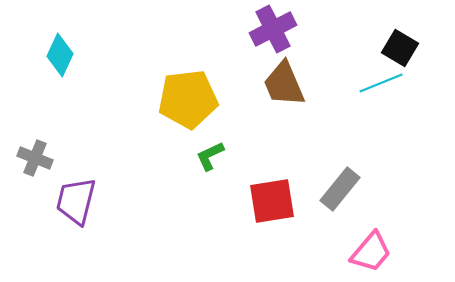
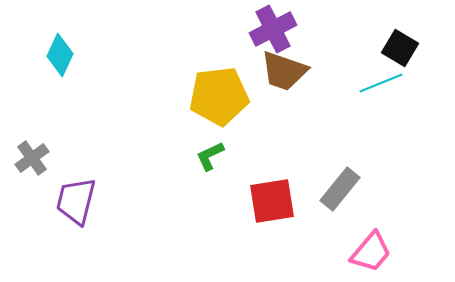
brown trapezoid: moved 13 px up; rotated 48 degrees counterclockwise
yellow pentagon: moved 31 px right, 3 px up
gray cross: moved 3 px left; rotated 32 degrees clockwise
